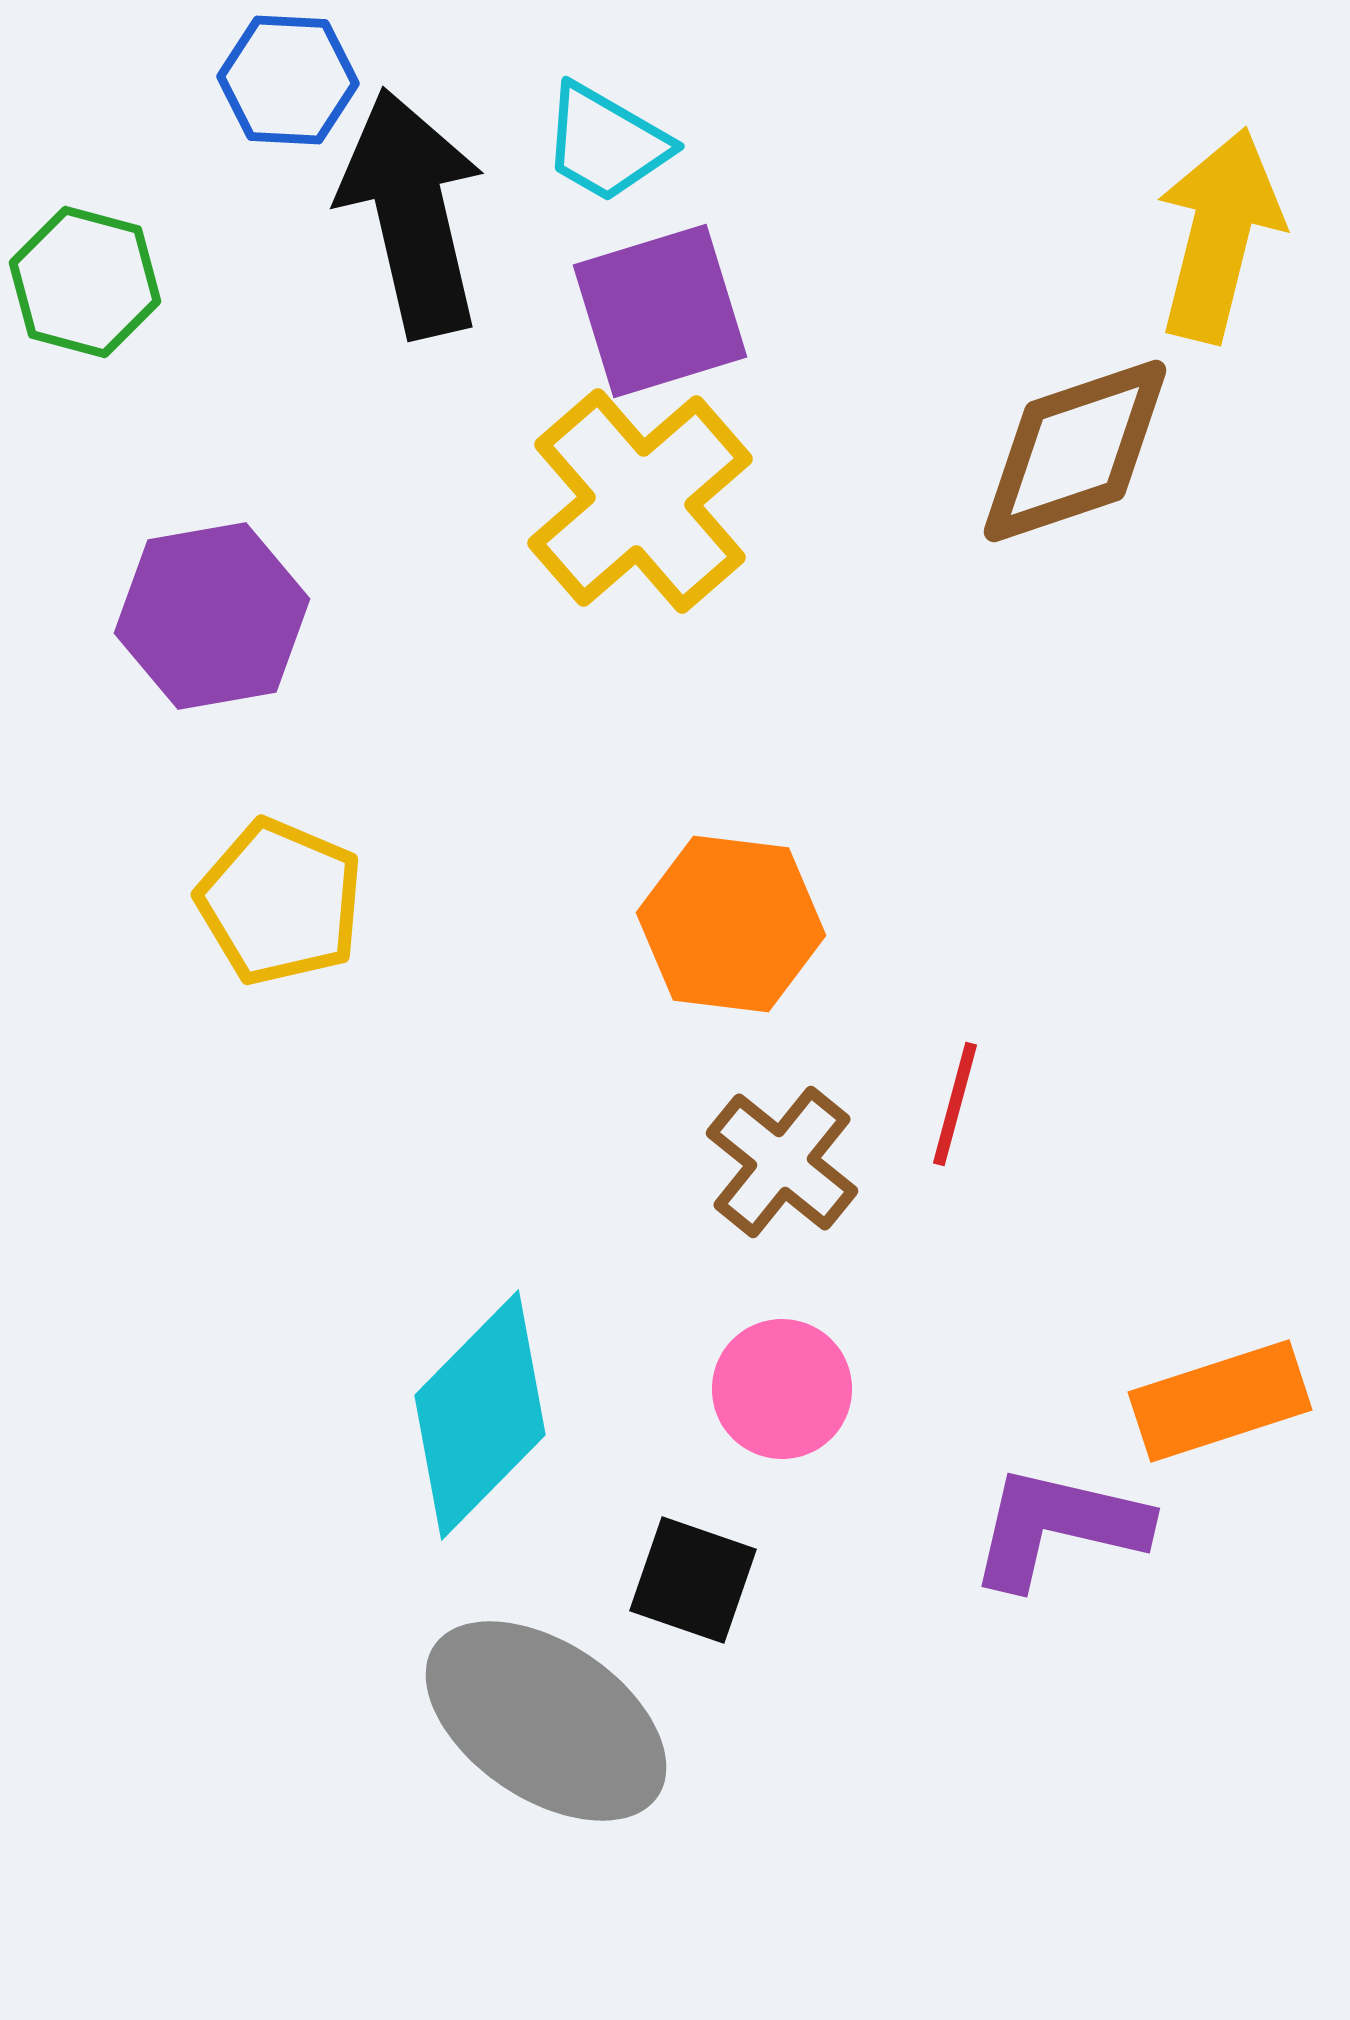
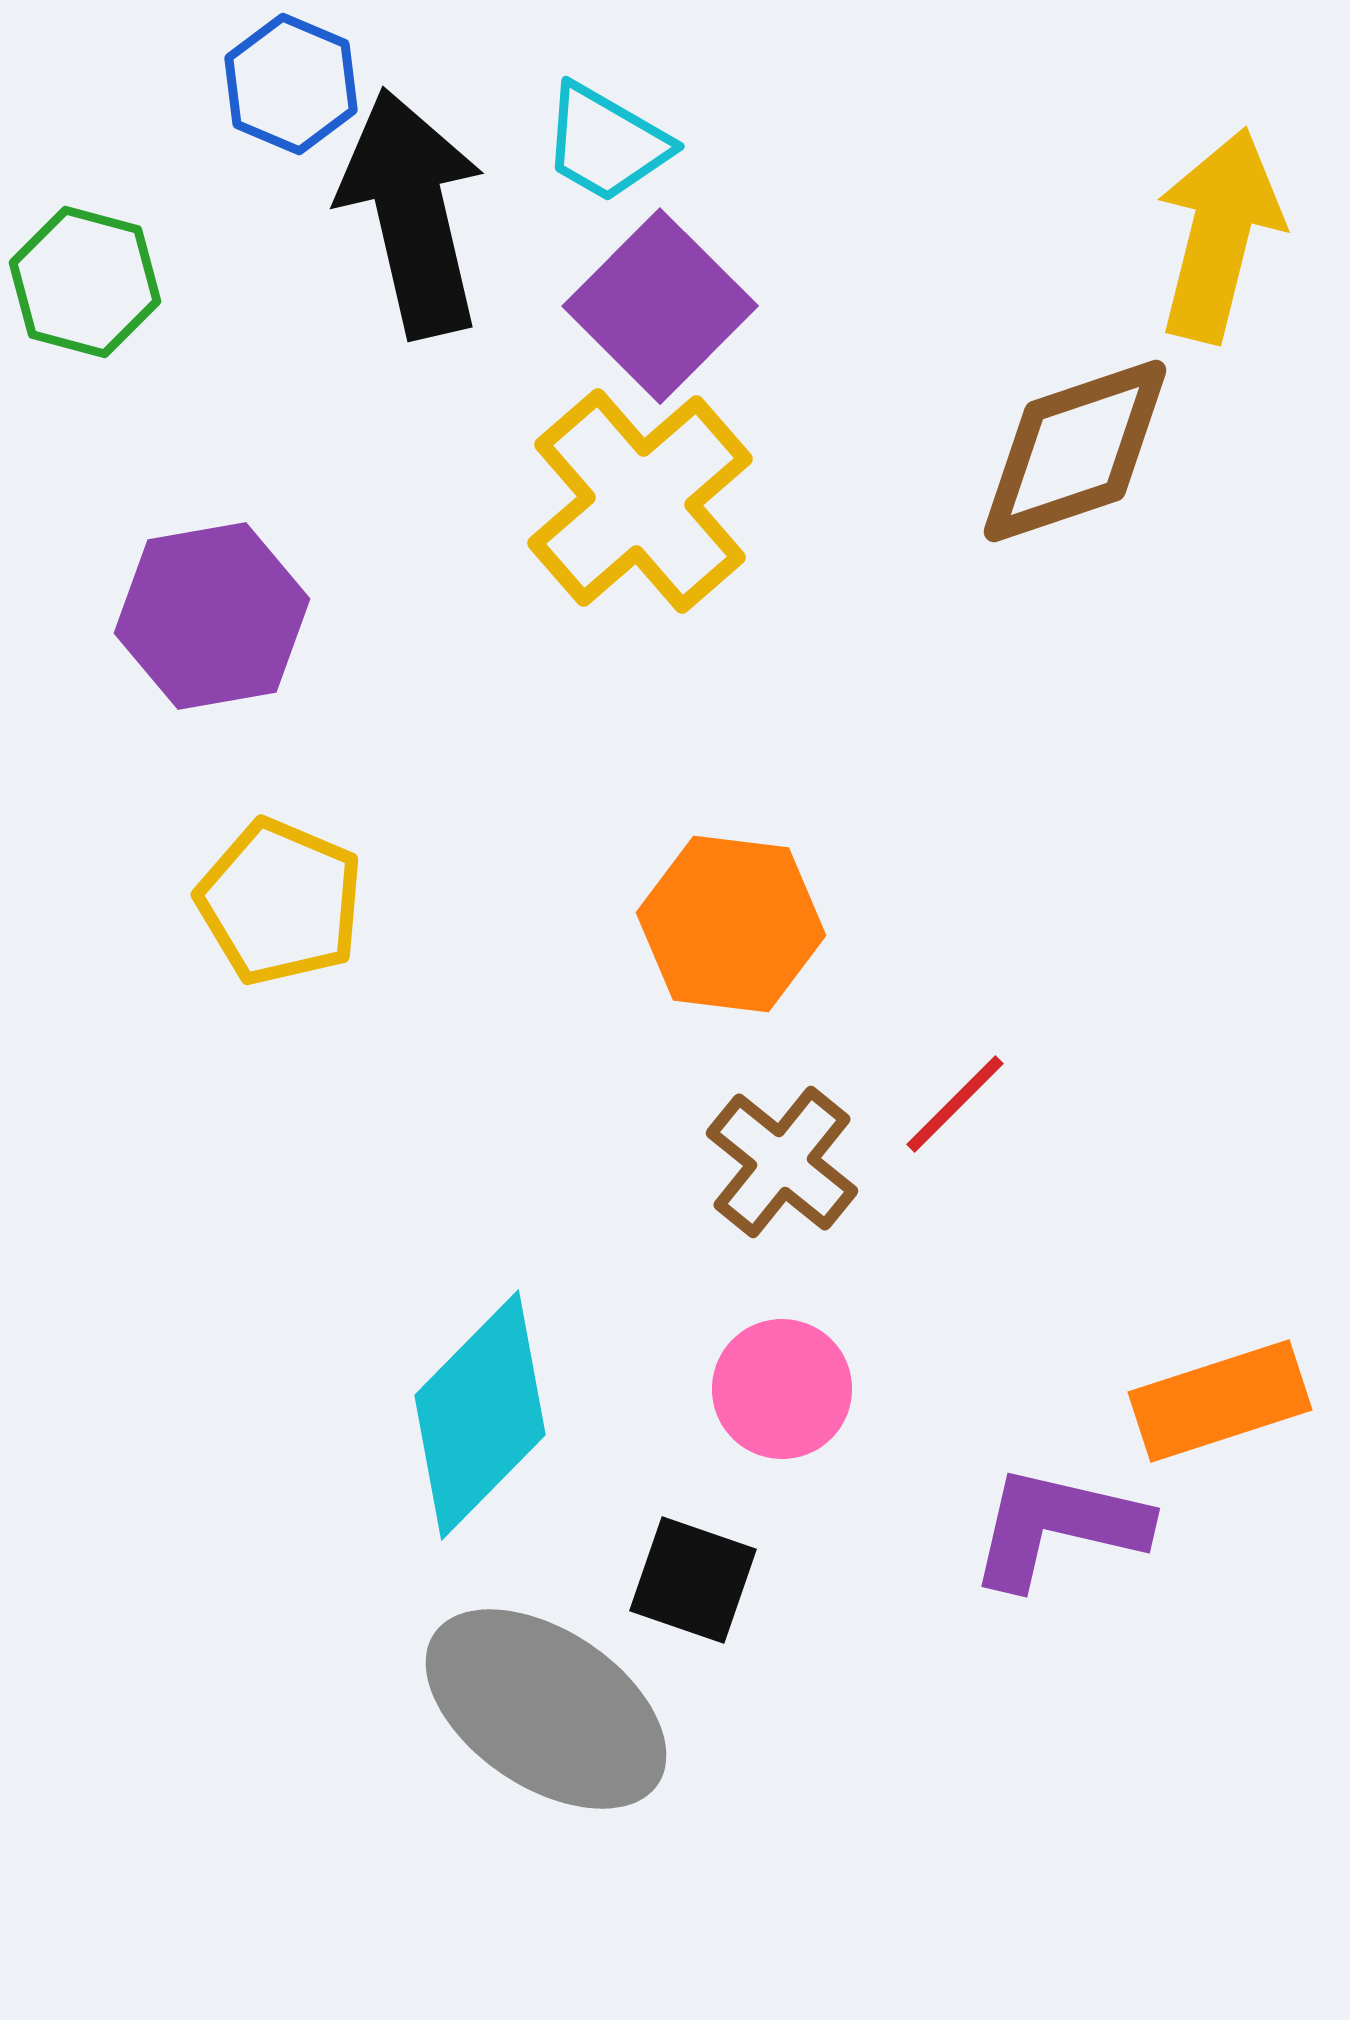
blue hexagon: moved 3 px right, 4 px down; rotated 20 degrees clockwise
purple square: moved 5 px up; rotated 28 degrees counterclockwise
red line: rotated 30 degrees clockwise
gray ellipse: moved 12 px up
